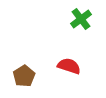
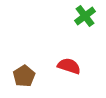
green cross: moved 4 px right, 3 px up
